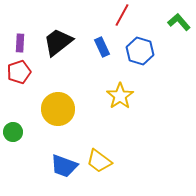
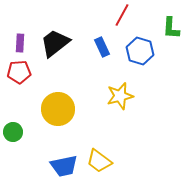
green L-shape: moved 8 px left, 6 px down; rotated 135 degrees counterclockwise
black trapezoid: moved 3 px left, 1 px down
red pentagon: rotated 15 degrees clockwise
yellow star: rotated 20 degrees clockwise
blue trapezoid: rotated 32 degrees counterclockwise
